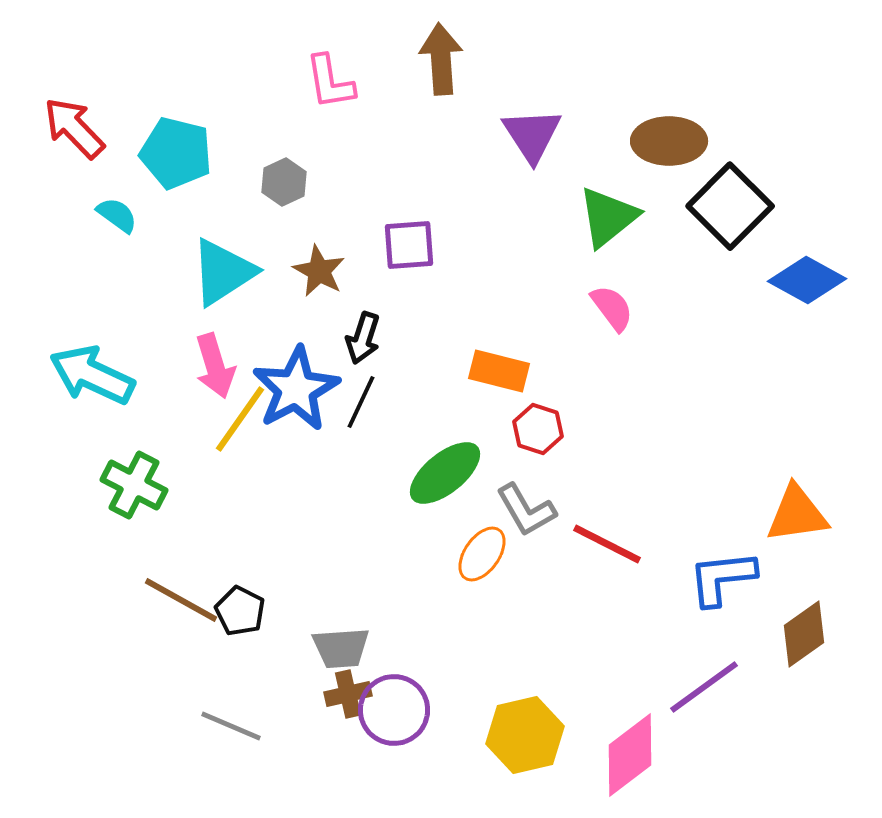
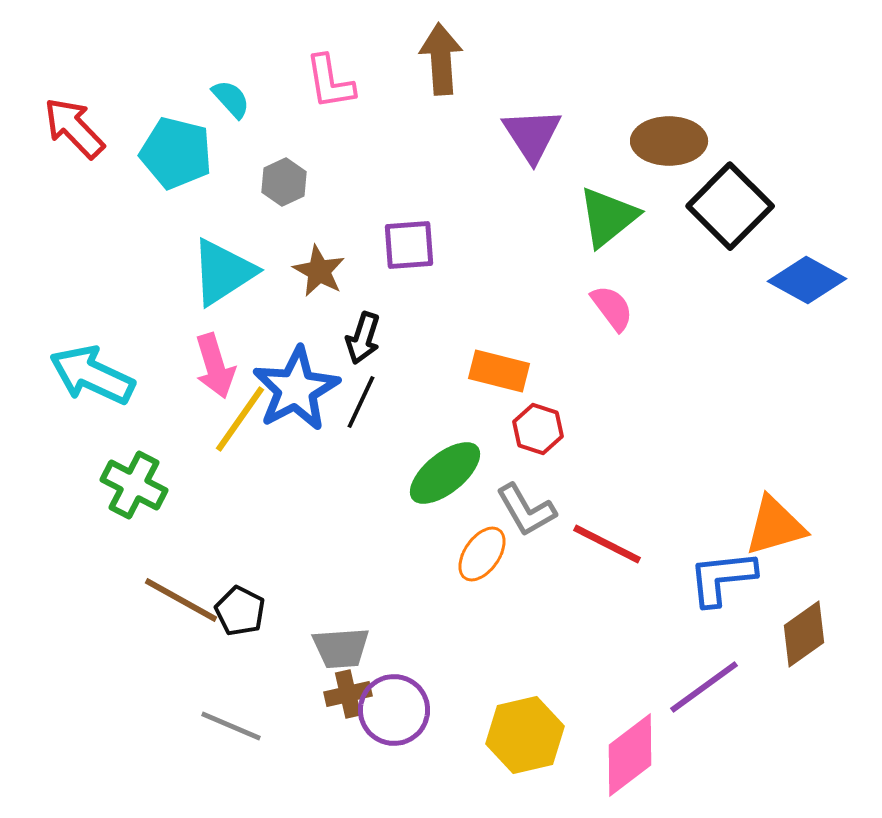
cyan semicircle: moved 114 px right, 116 px up; rotated 12 degrees clockwise
orange triangle: moved 22 px left, 12 px down; rotated 8 degrees counterclockwise
